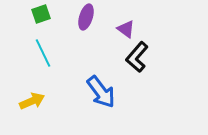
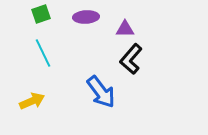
purple ellipse: rotated 70 degrees clockwise
purple triangle: moved 1 px left; rotated 36 degrees counterclockwise
black L-shape: moved 6 px left, 2 px down
